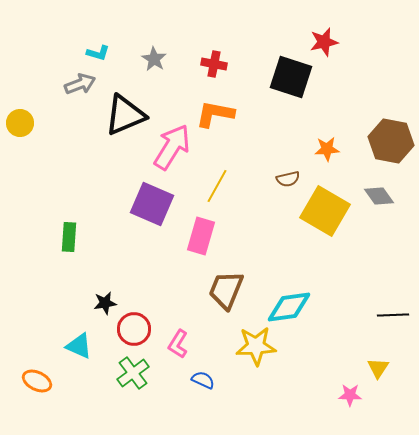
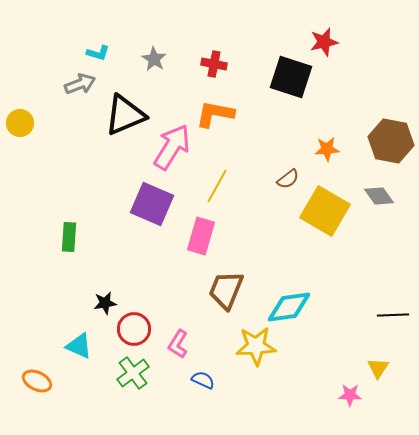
brown semicircle: rotated 25 degrees counterclockwise
